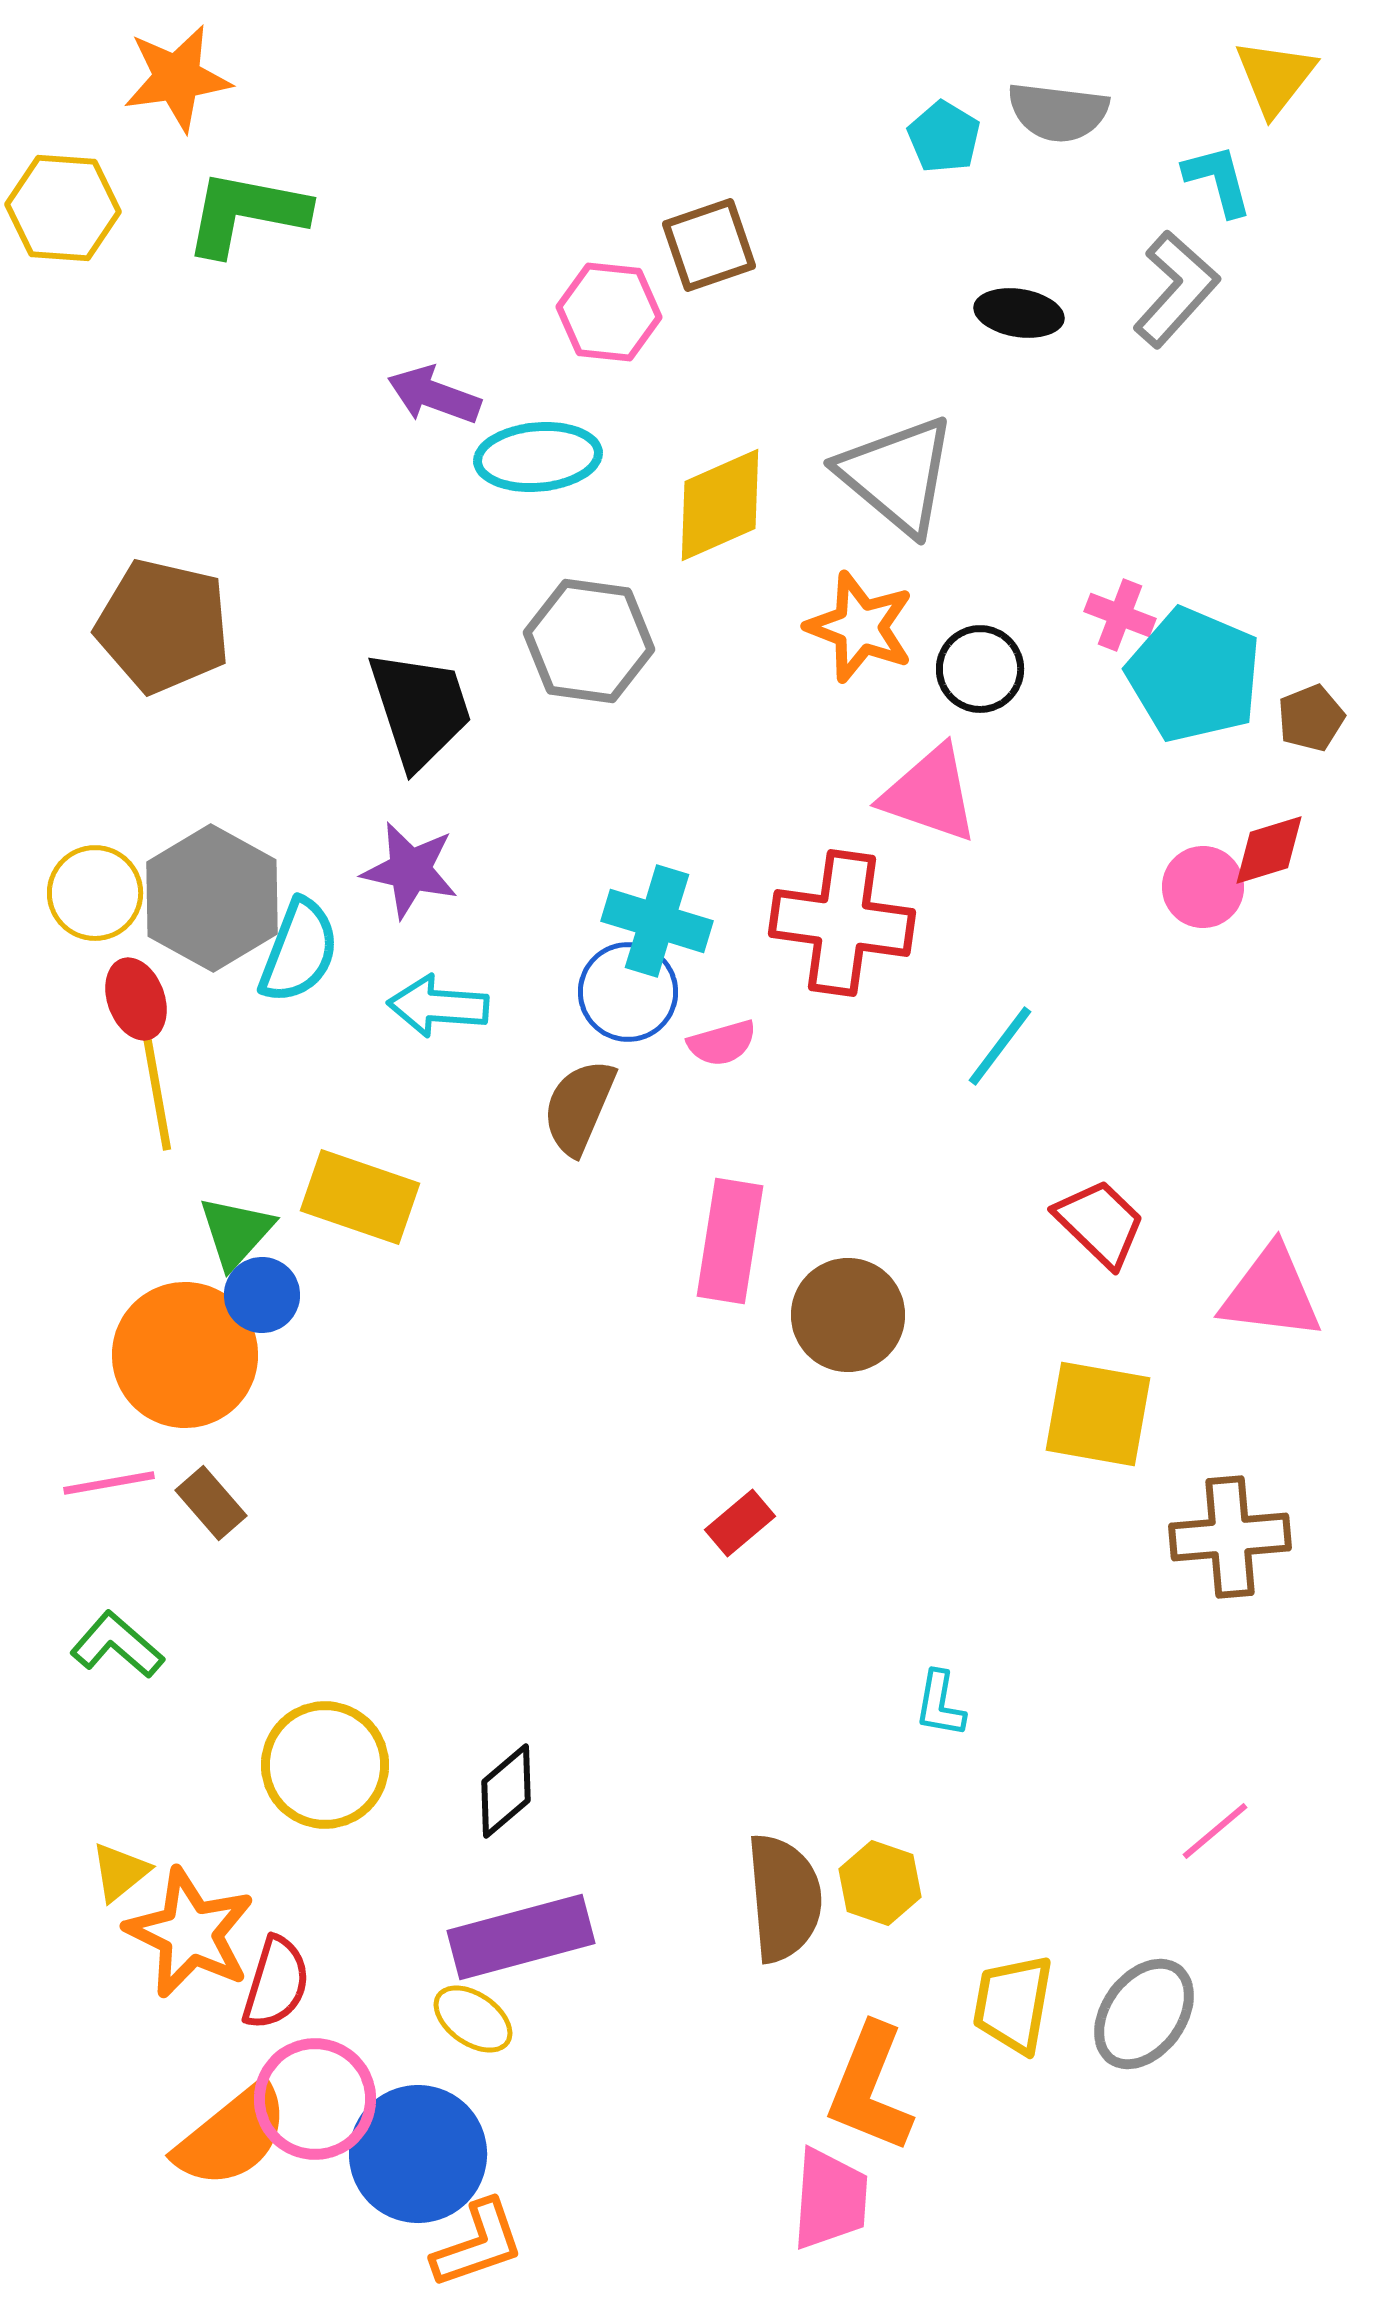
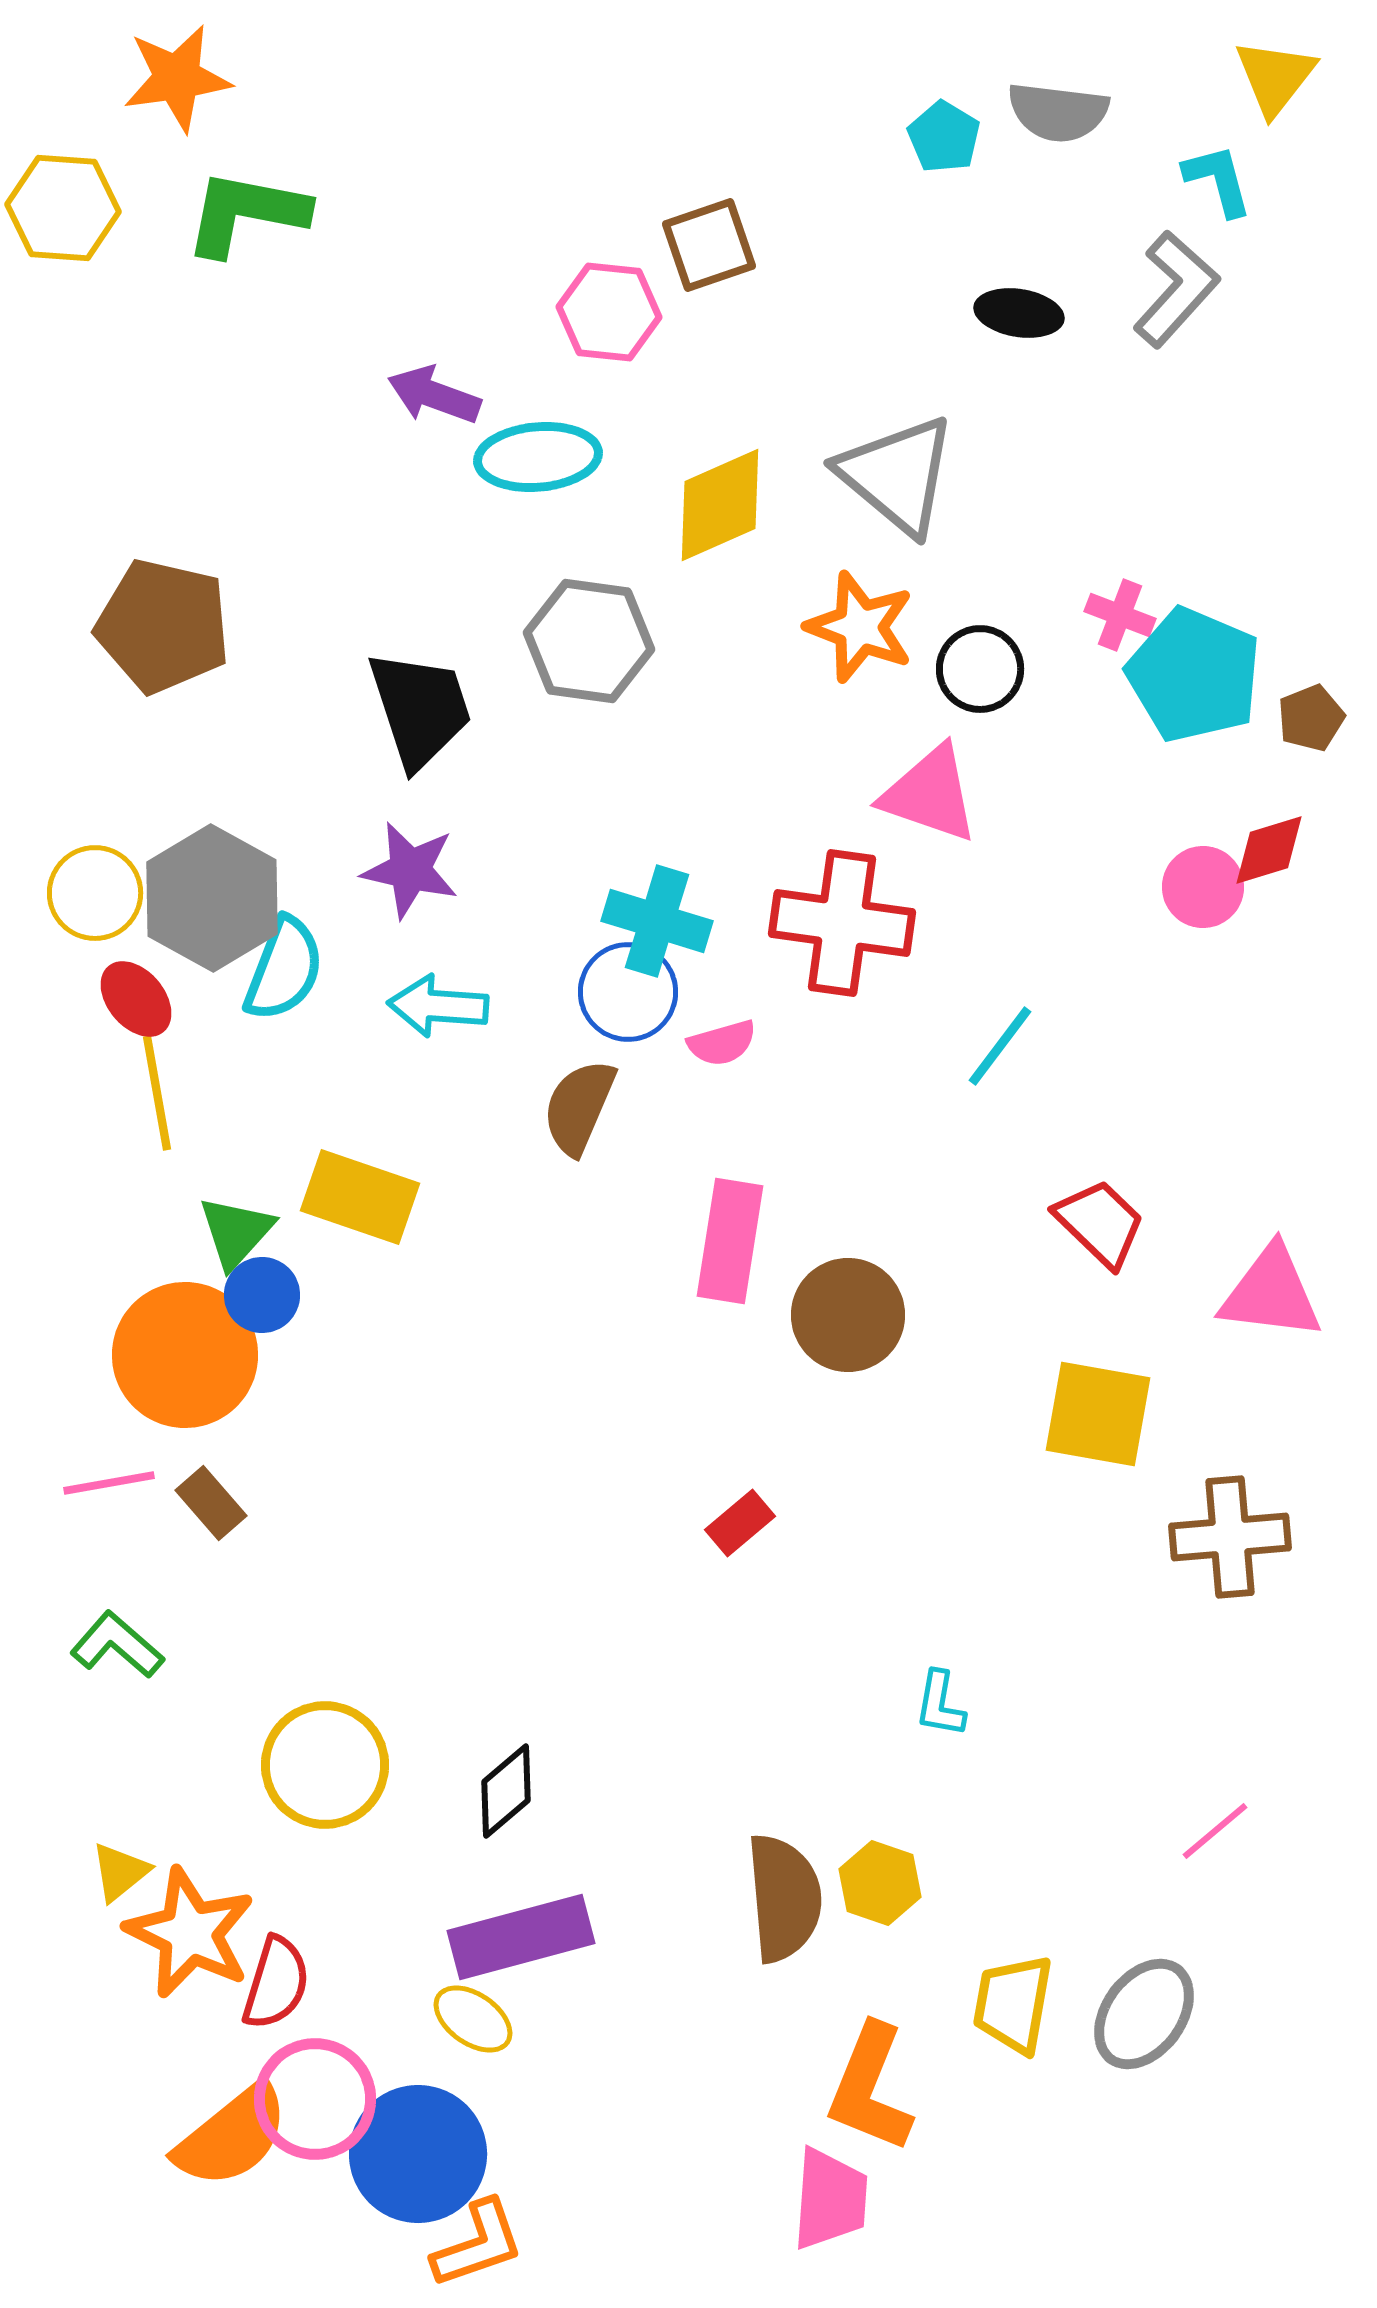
cyan semicircle at (299, 951): moved 15 px left, 18 px down
red ellipse at (136, 999): rotated 20 degrees counterclockwise
